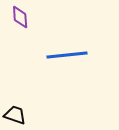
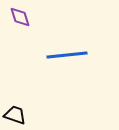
purple diamond: rotated 15 degrees counterclockwise
